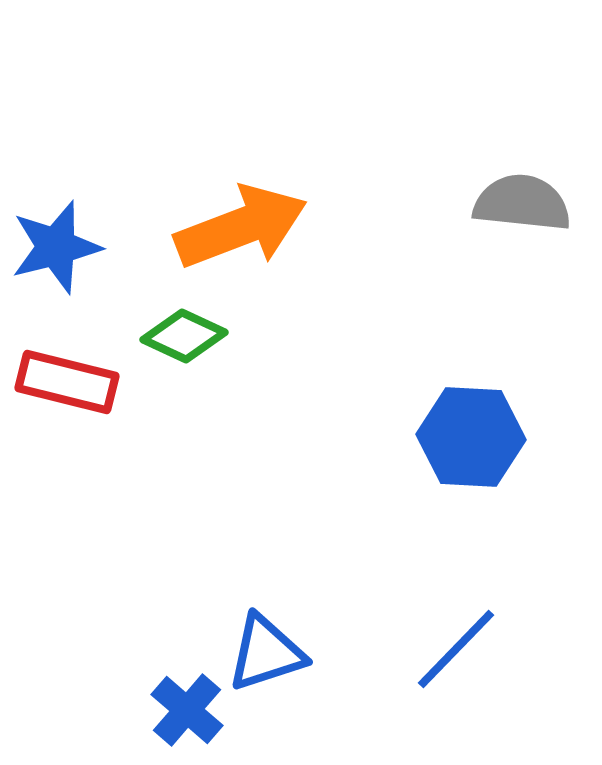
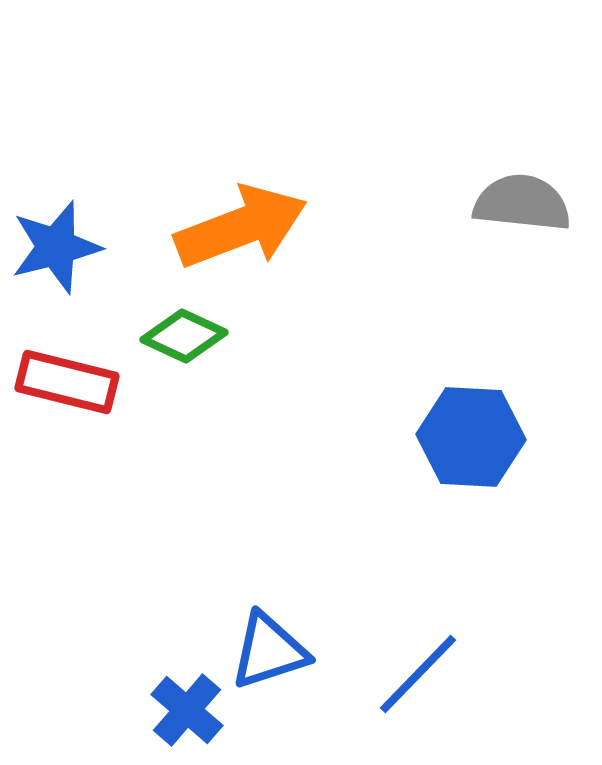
blue line: moved 38 px left, 25 px down
blue triangle: moved 3 px right, 2 px up
